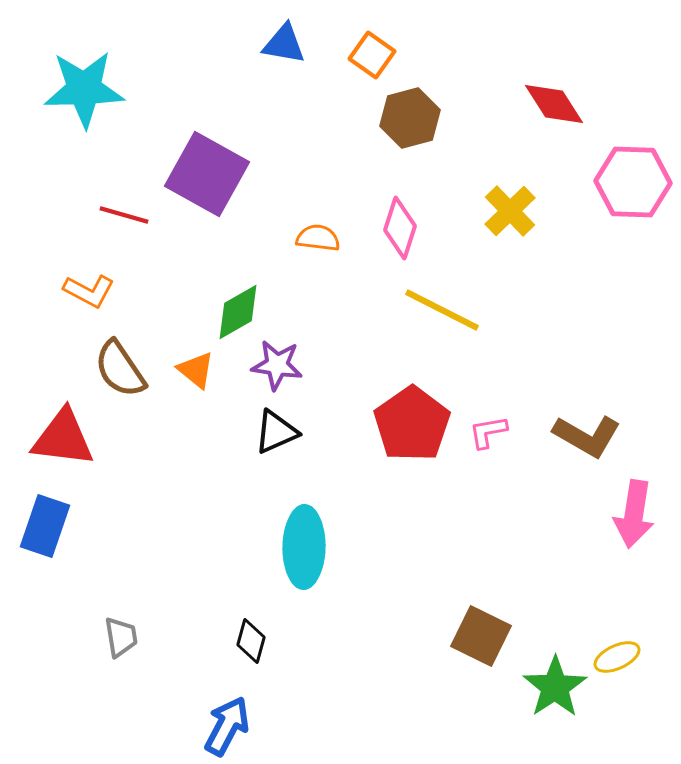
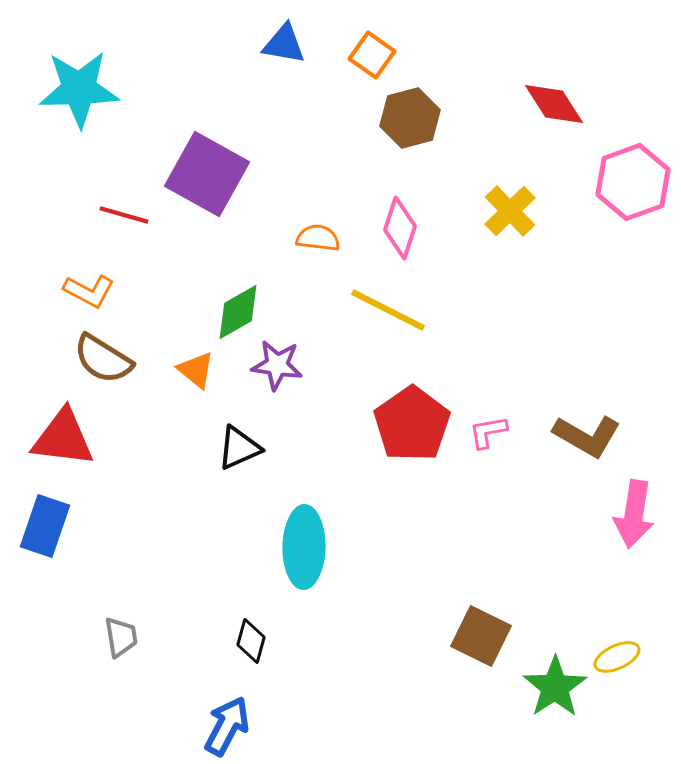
cyan star: moved 5 px left
pink hexagon: rotated 22 degrees counterclockwise
yellow line: moved 54 px left
brown semicircle: moved 17 px left, 10 px up; rotated 24 degrees counterclockwise
black triangle: moved 37 px left, 16 px down
